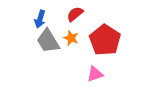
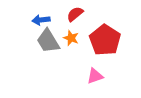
blue arrow: moved 1 px right, 1 px down; rotated 66 degrees clockwise
pink triangle: moved 2 px down
